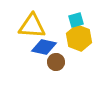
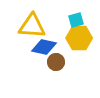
yellow hexagon: rotated 20 degrees counterclockwise
